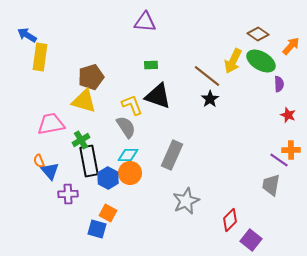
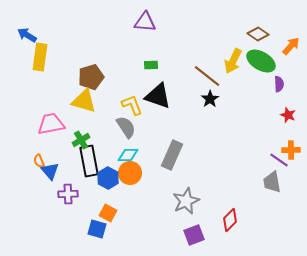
gray trapezoid: moved 1 px right, 3 px up; rotated 20 degrees counterclockwise
purple square: moved 57 px left, 5 px up; rotated 30 degrees clockwise
